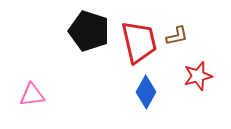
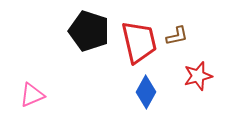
pink triangle: rotated 16 degrees counterclockwise
